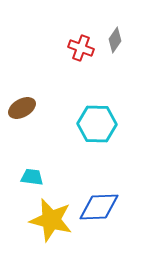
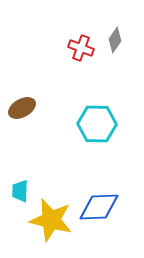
cyan trapezoid: moved 12 px left, 14 px down; rotated 95 degrees counterclockwise
